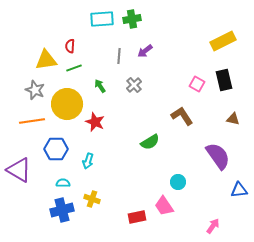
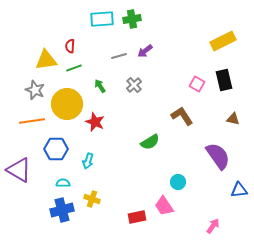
gray line: rotated 70 degrees clockwise
